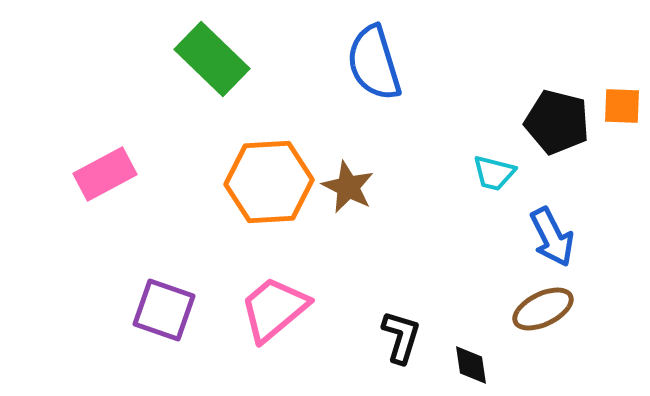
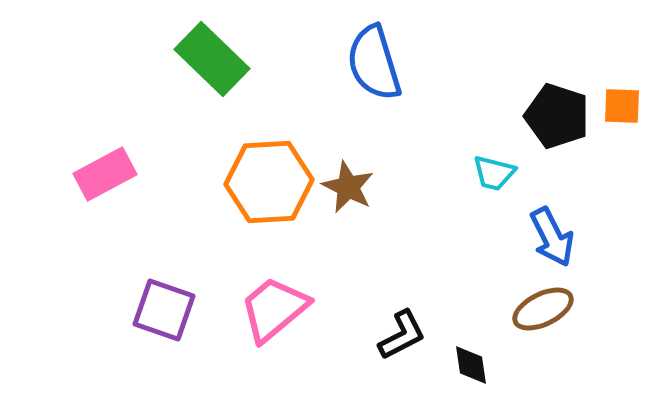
black pentagon: moved 6 px up; rotated 4 degrees clockwise
black L-shape: moved 1 px right, 2 px up; rotated 46 degrees clockwise
